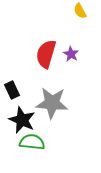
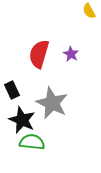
yellow semicircle: moved 9 px right
red semicircle: moved 7 px left
gray star: rotated 20 degrees clockwise
